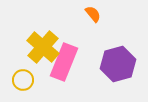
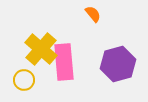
yellow cross: moved 2 px left, 2 px down
pink rectangle: rotated 27 degrees counterclockwise
yellow circle: moved 1 px right
